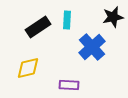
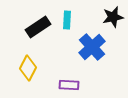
yellow diamond: rotated 50 degrees counterclockwise
